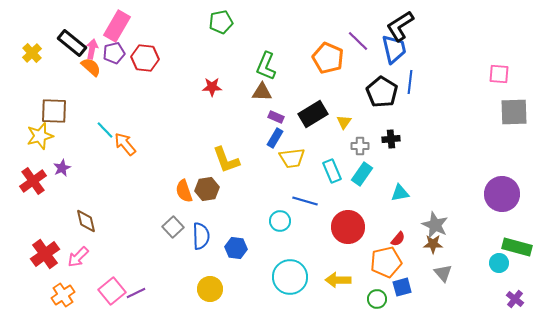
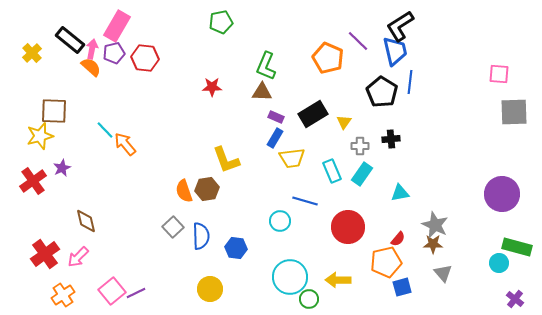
black rectangle at (72, 43): moved 2 px left, 3 px up
blue trapezoid at (394, 49): moved 1 px right, 2 px down
green circle at (377, 299): moved 68 px left
